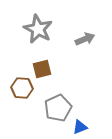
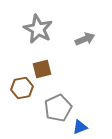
brown hexagon: rotated 15 degrees counterclockwise
